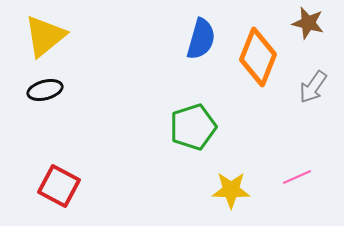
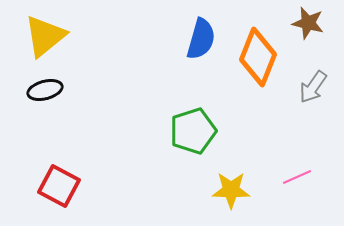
green pentagon: moved 4 px down
